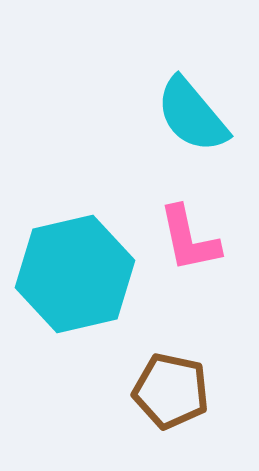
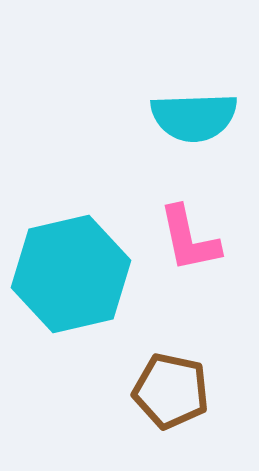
cyan semicircle: moved 2 px right, 2 px down; rotated 52 degrees counterclockwise
cyan hexagon: moved 4 px left
